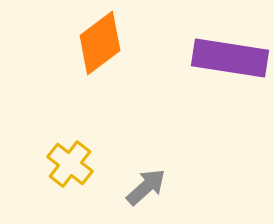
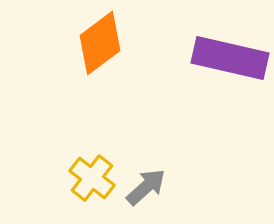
purple rectangle: rotated 4 degrees clockwise
yellow cross: moved 22 px right, 14 px down
